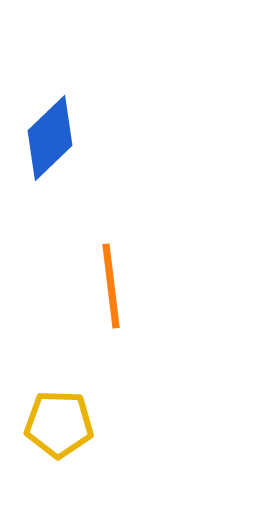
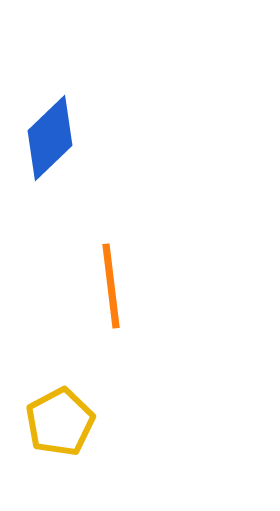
yellow pentagon: moved 1 px right, 2 px up; rotated 30 degrees counterclockwise
